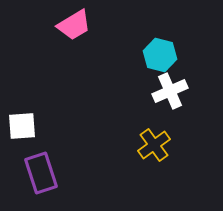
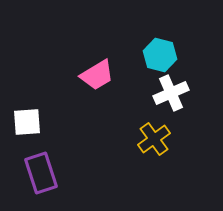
pink trapezoid: moved 23 px right, 50 px down
white cross: moved 1 px right, 2 px down
white square: moved 5 px right, 4 px up
yellow cross: moved 6 px up
